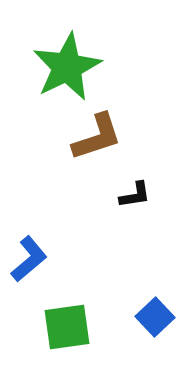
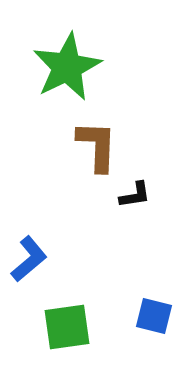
brown L-shape: moved 9 px down; rotated 70 degrees counterclockwise
blue square: moved 1 px left, 1 px up; rotated 33 degrees counterclockwise
